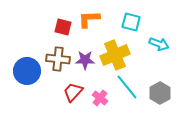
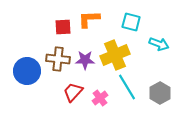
red square: rotated 18 degrees counterclockwise
cyan line: rotated 8 degrees clockwise
pink cross: rotated 14 degrees clockwise
